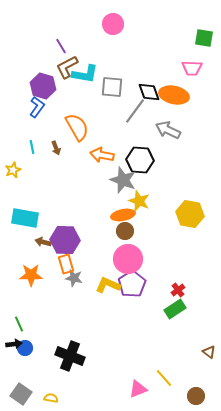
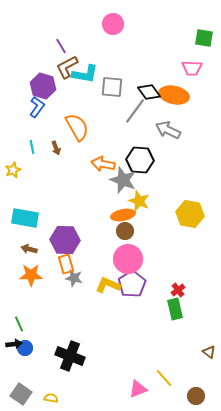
black diamond at (149, 92): rotated 15 degrees counterclockwise
orange arrow at (102, 155): moved 1 px right, 9 px down
brown arrow at (43, 242): moved 14 px left, 7 px down
green rectangle at (175, 309): rotated 70 degrees counterclockwise
